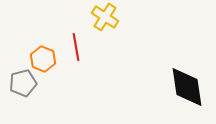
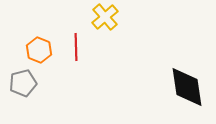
yellow cross: rotated 16 degrees clockwise
red line: rotated 8 degrees clockwise
orange hexagon: moved 4 px left, 9 px up
